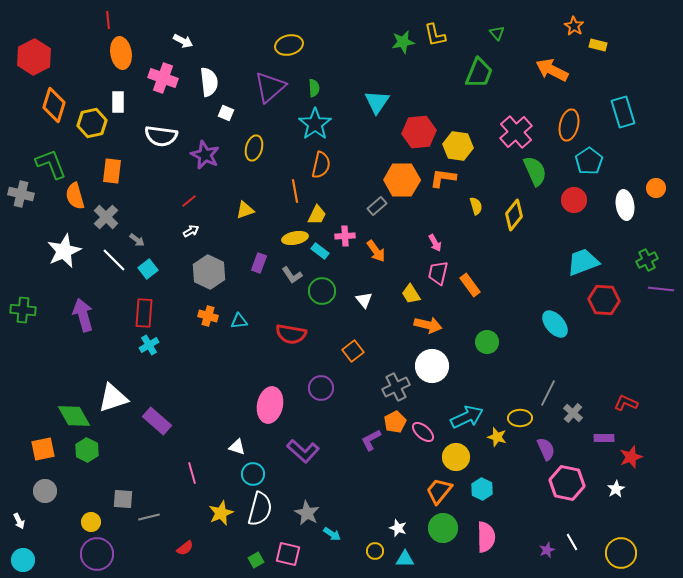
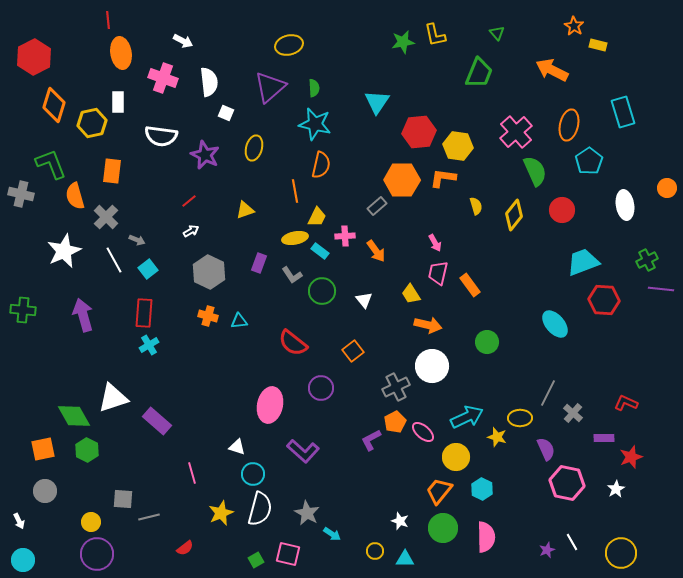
cyan star at (315, 124): rotated 24 degrees counterclockwise
orange circle at (656, 188): moved 11 px right
red circle at (574, 200): moved 12 px left, 10 px down
yellow trapezoid at (317, 215): moved 2 px down
gray arrow at (137, 240): rotated 14 degrees counterclockwise
white line at (114, 260): rotated 16 degrees clockwise
red semicircle at (291, 334): moved 2 px right, 9 px down; rotated 28 degrees clockwise
white star at (398, 528): moved 2 px right, 7 px up
